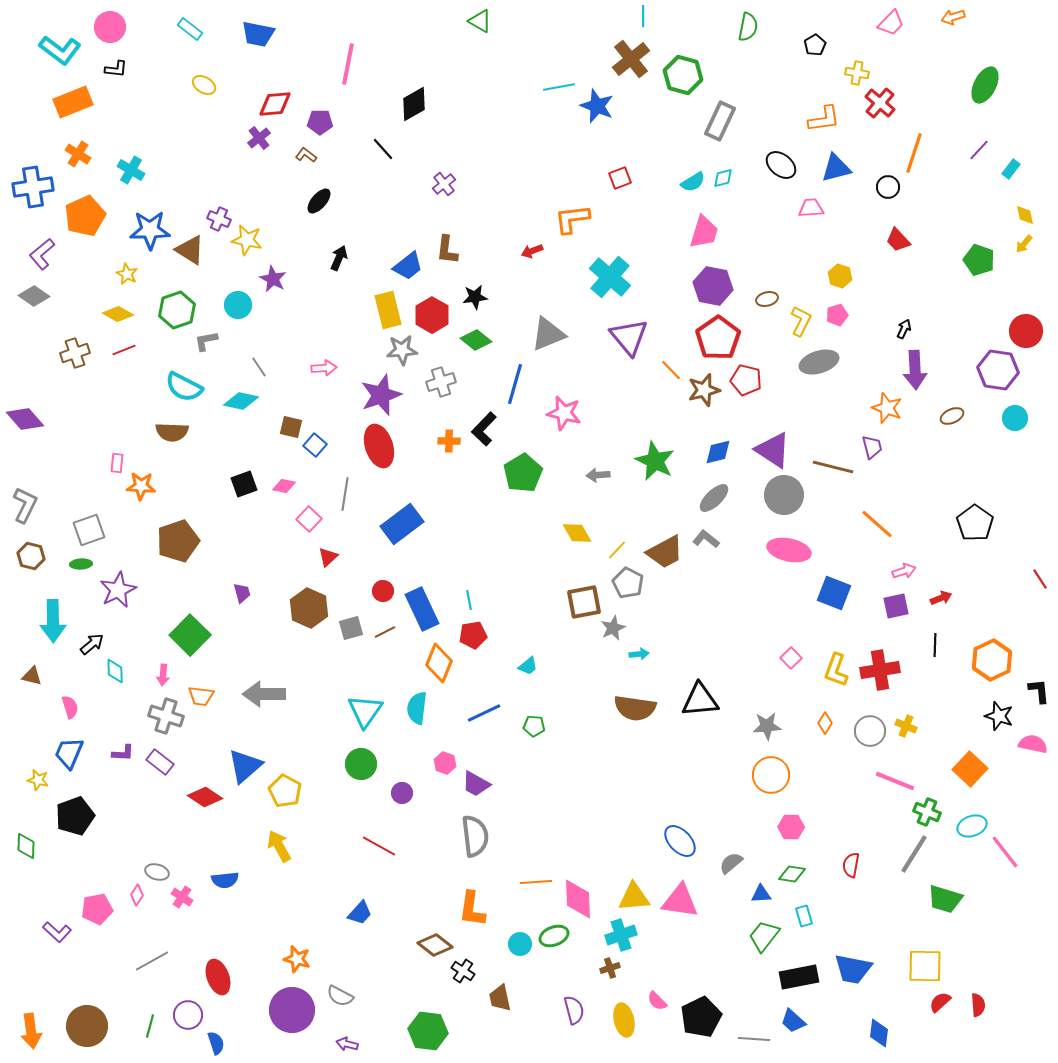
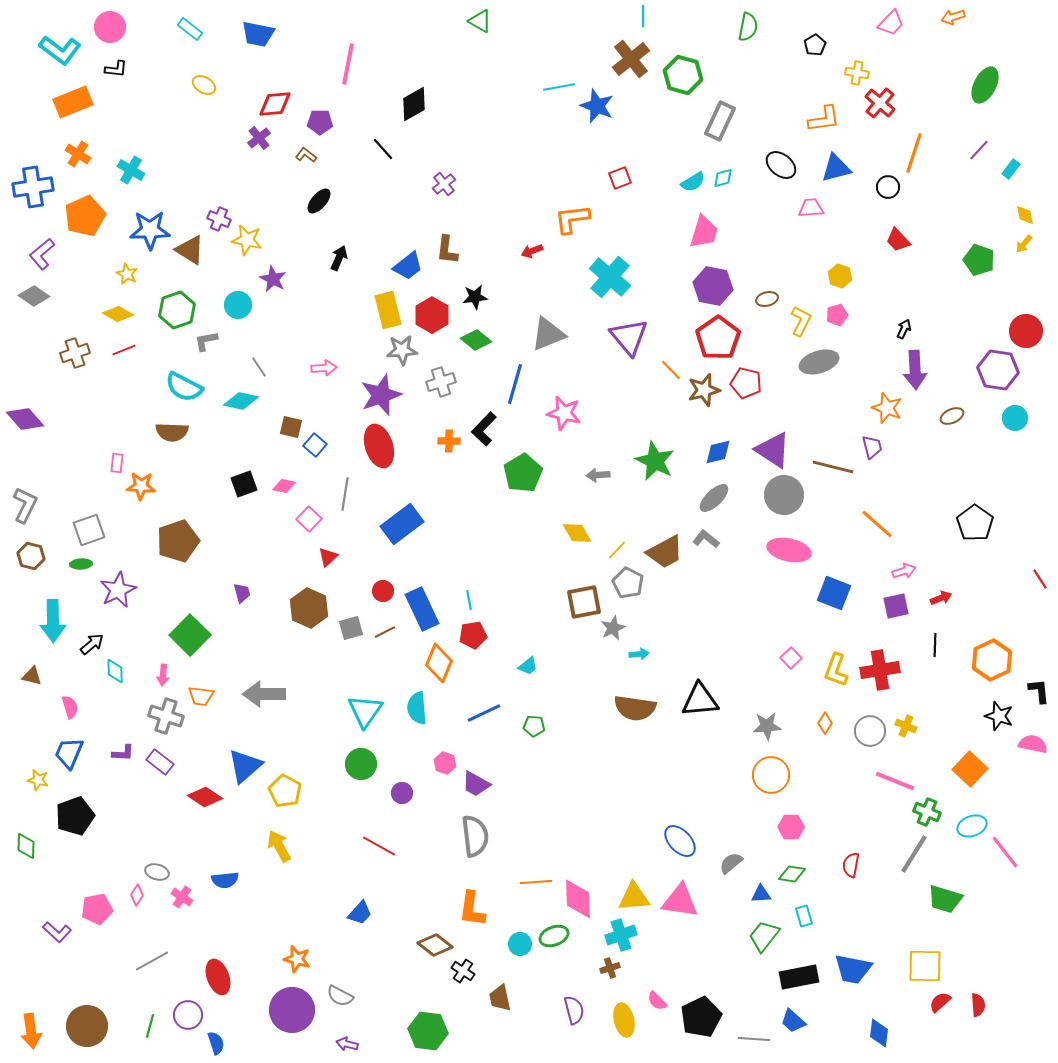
red pentagon at (746, 380): moved 3 px down
cyan semicircle at (417, 708): rotated 12 degrees counterclockwise
